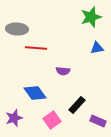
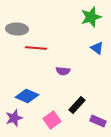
blue triangle: rotated 48 degrees clockwise
blue diamond: moved 8 px left, 3 px down; rotated 30 degrees counterclockwise
